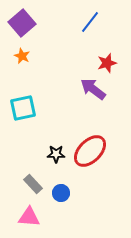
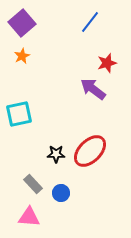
orange star: rotated 21 degrees clockwise
cyan square: moved 4 px left, 6 px down
